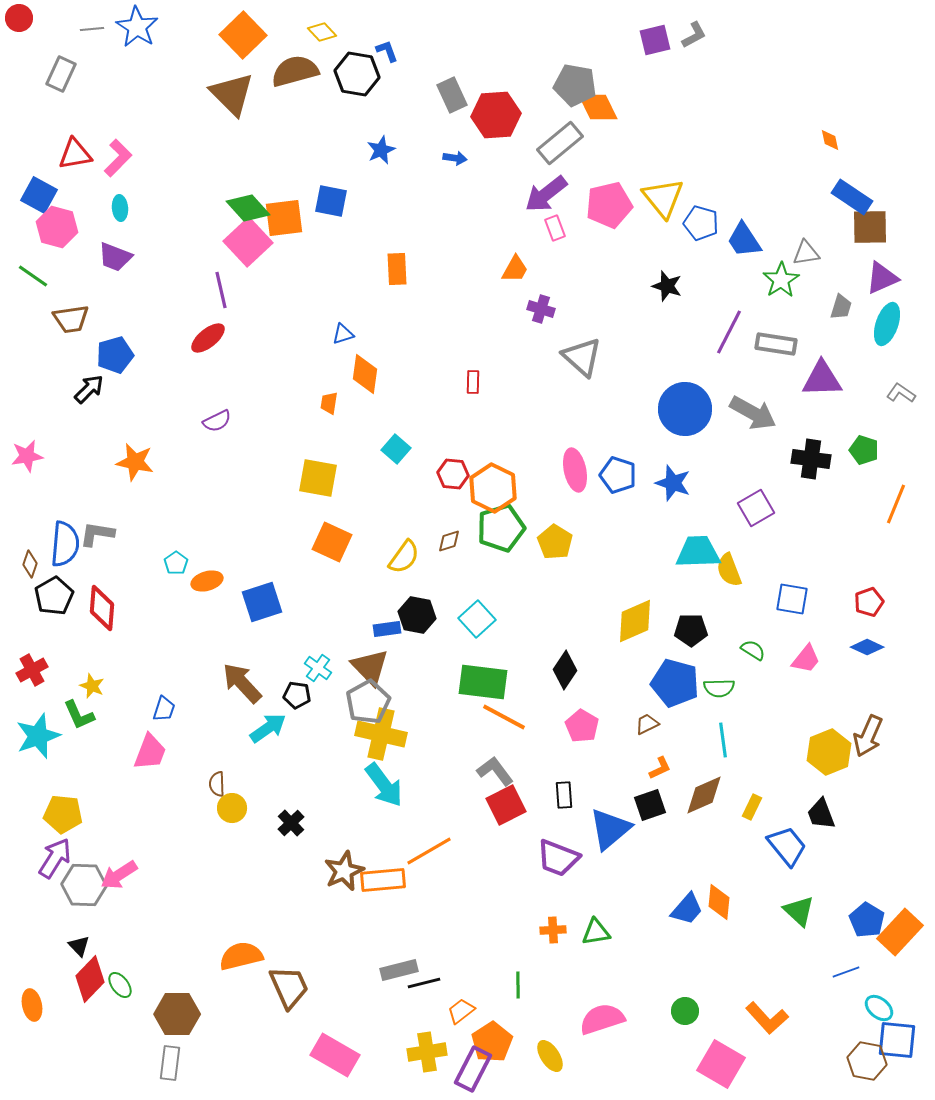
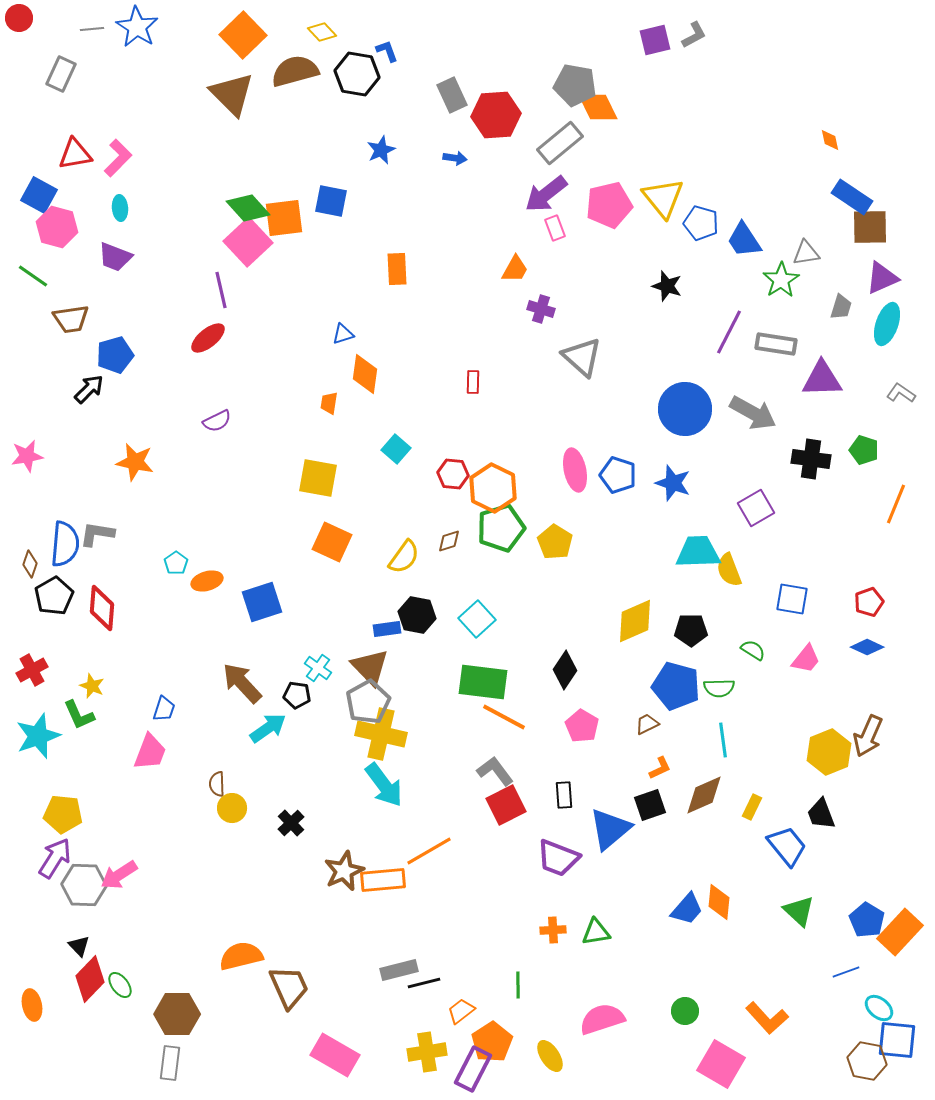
blue pentagon at (675, 683): moved 1 px right, 3 px down
